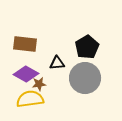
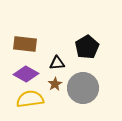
gray circle: moved 2 px left, 10 px down
brown star: moved 16 px right; rotated 24 degrees counterclockwise
